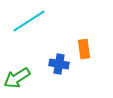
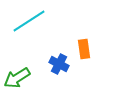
blue cross: rotated 18 degrees clockwise
